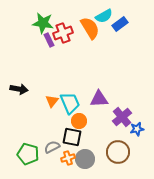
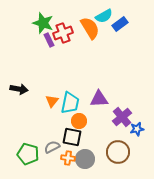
green star: rotated 10 degrees clockwise
cyan trapezoid: rotated 35 degrees clockwise
orange cross: rotated 24 degrees clockwise
